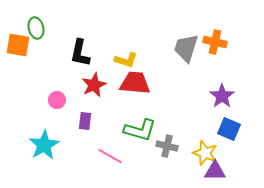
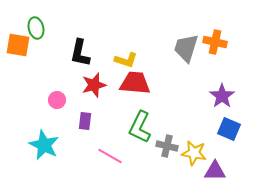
red star: rotated 10 degrees clockwise
green L-shape: moved 3 px up; rotated 100 degrees clockwise
cyan star: rotated 16 degrees counterclockwise
yellow star: moved 11 px left; rotated 10 degrees counterclockwise
